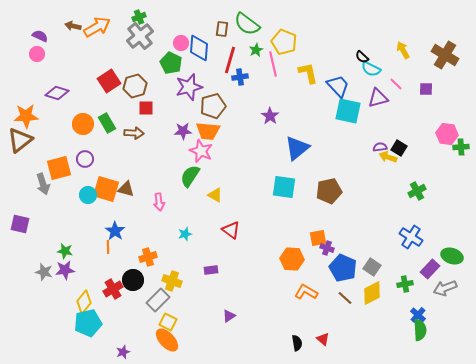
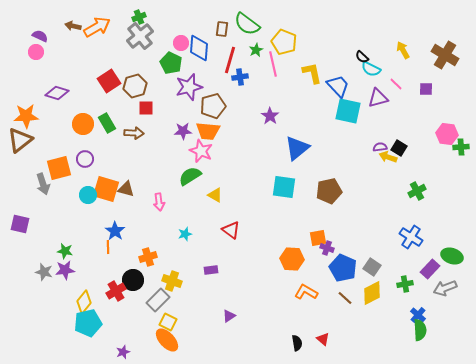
pink circle at (37, 54): moved 1 px left, 2 px up
yellow L-shape at (308, 73): moved 4 px right
green semicircle at (190, 176): rotated 25 degrees clockwise
red cross at (113, 289): moved 3 px right, 2 px down
